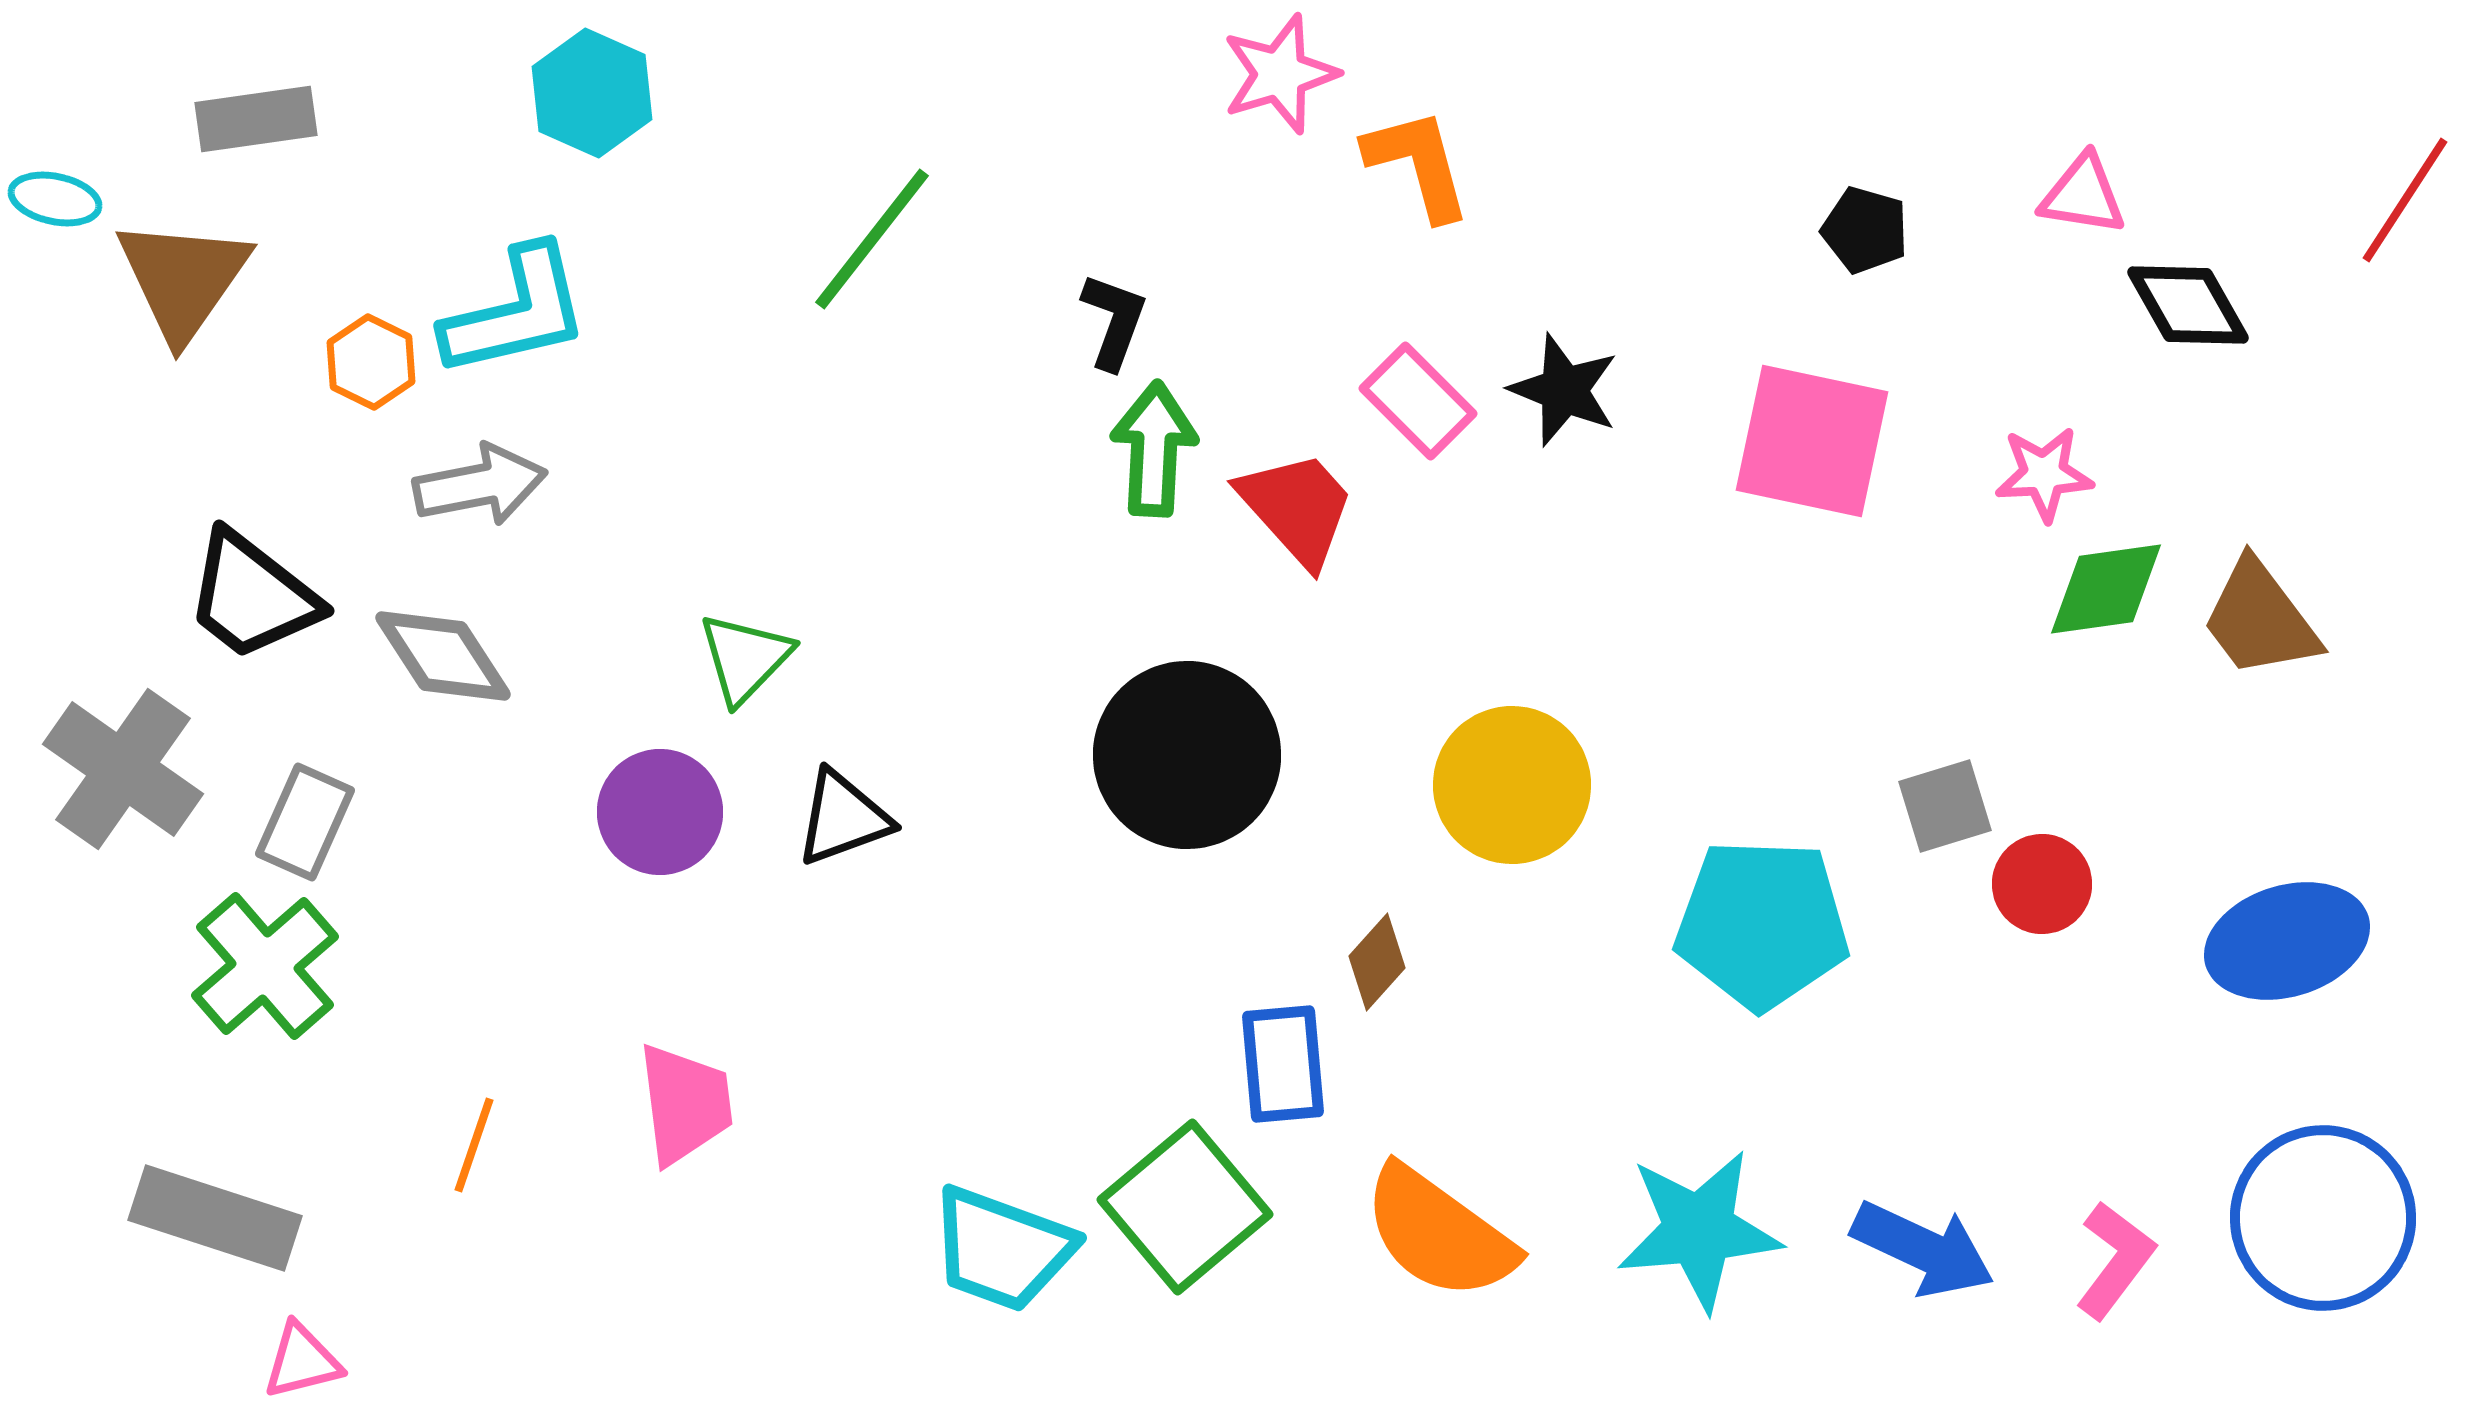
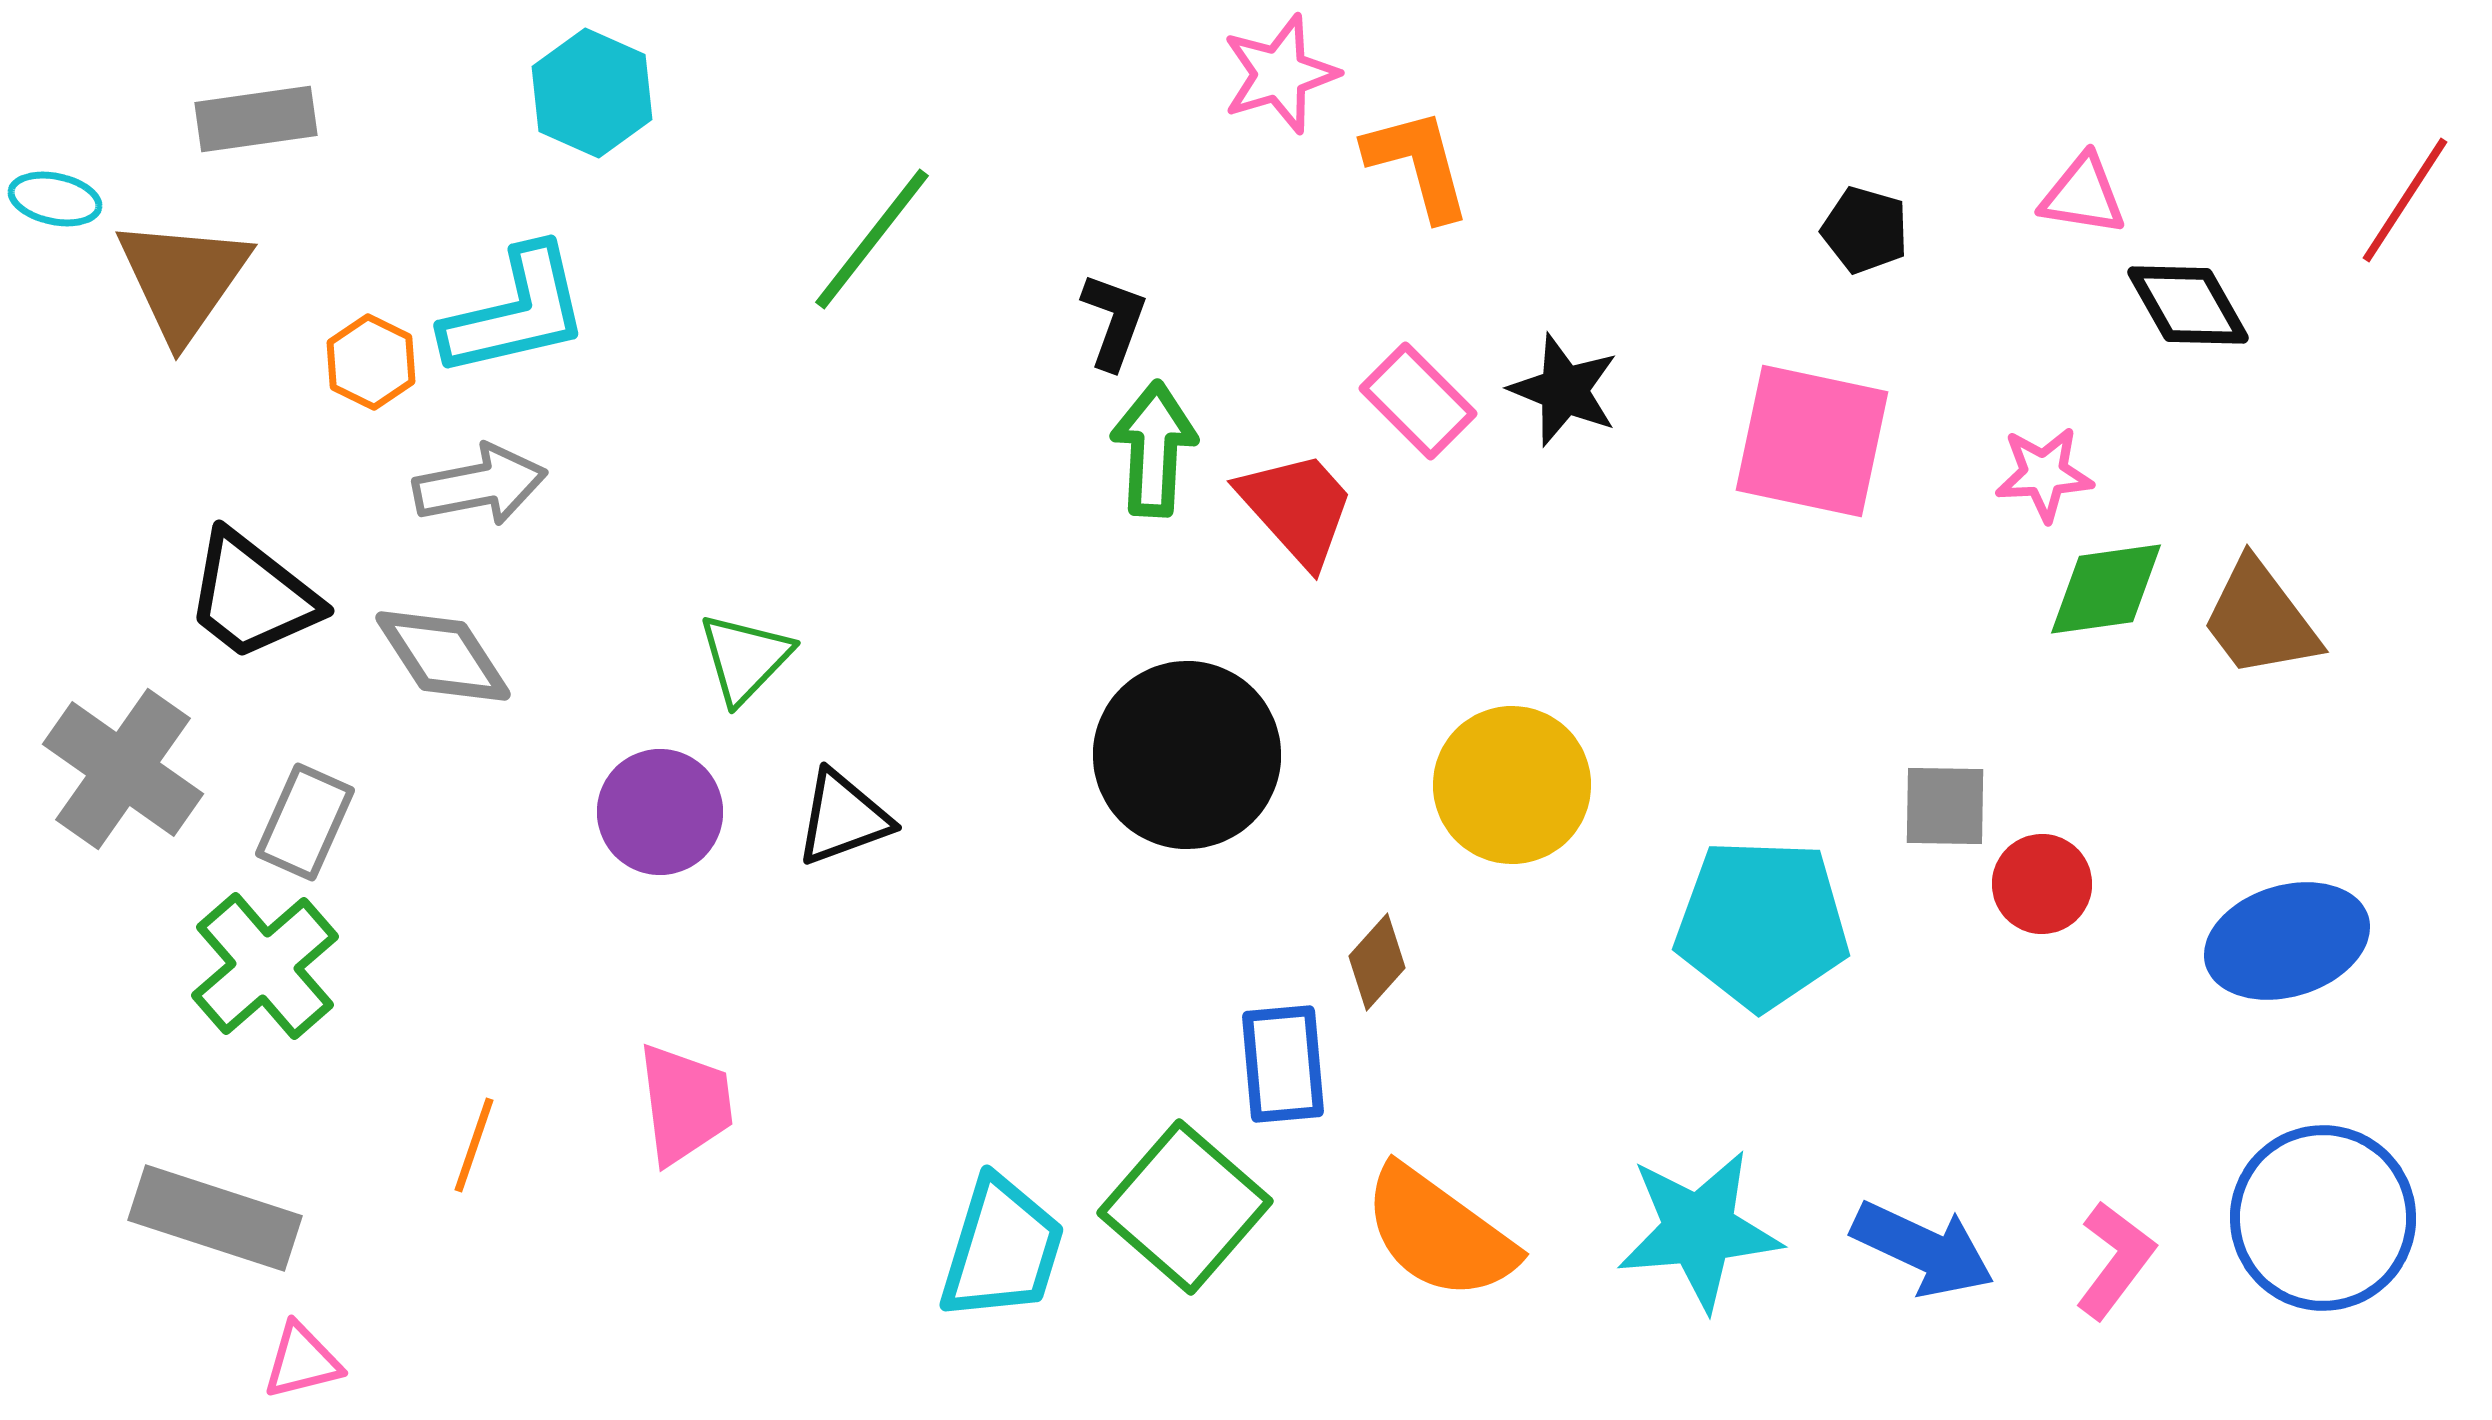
gray square at (1945, 806): rotated 18 degrees clockwise
green square at (1185, 1207): rotated 9 degrees counterclockwise
cyan trapezoid at (1002, 1249): rotated 93 degrees counterclockwise
